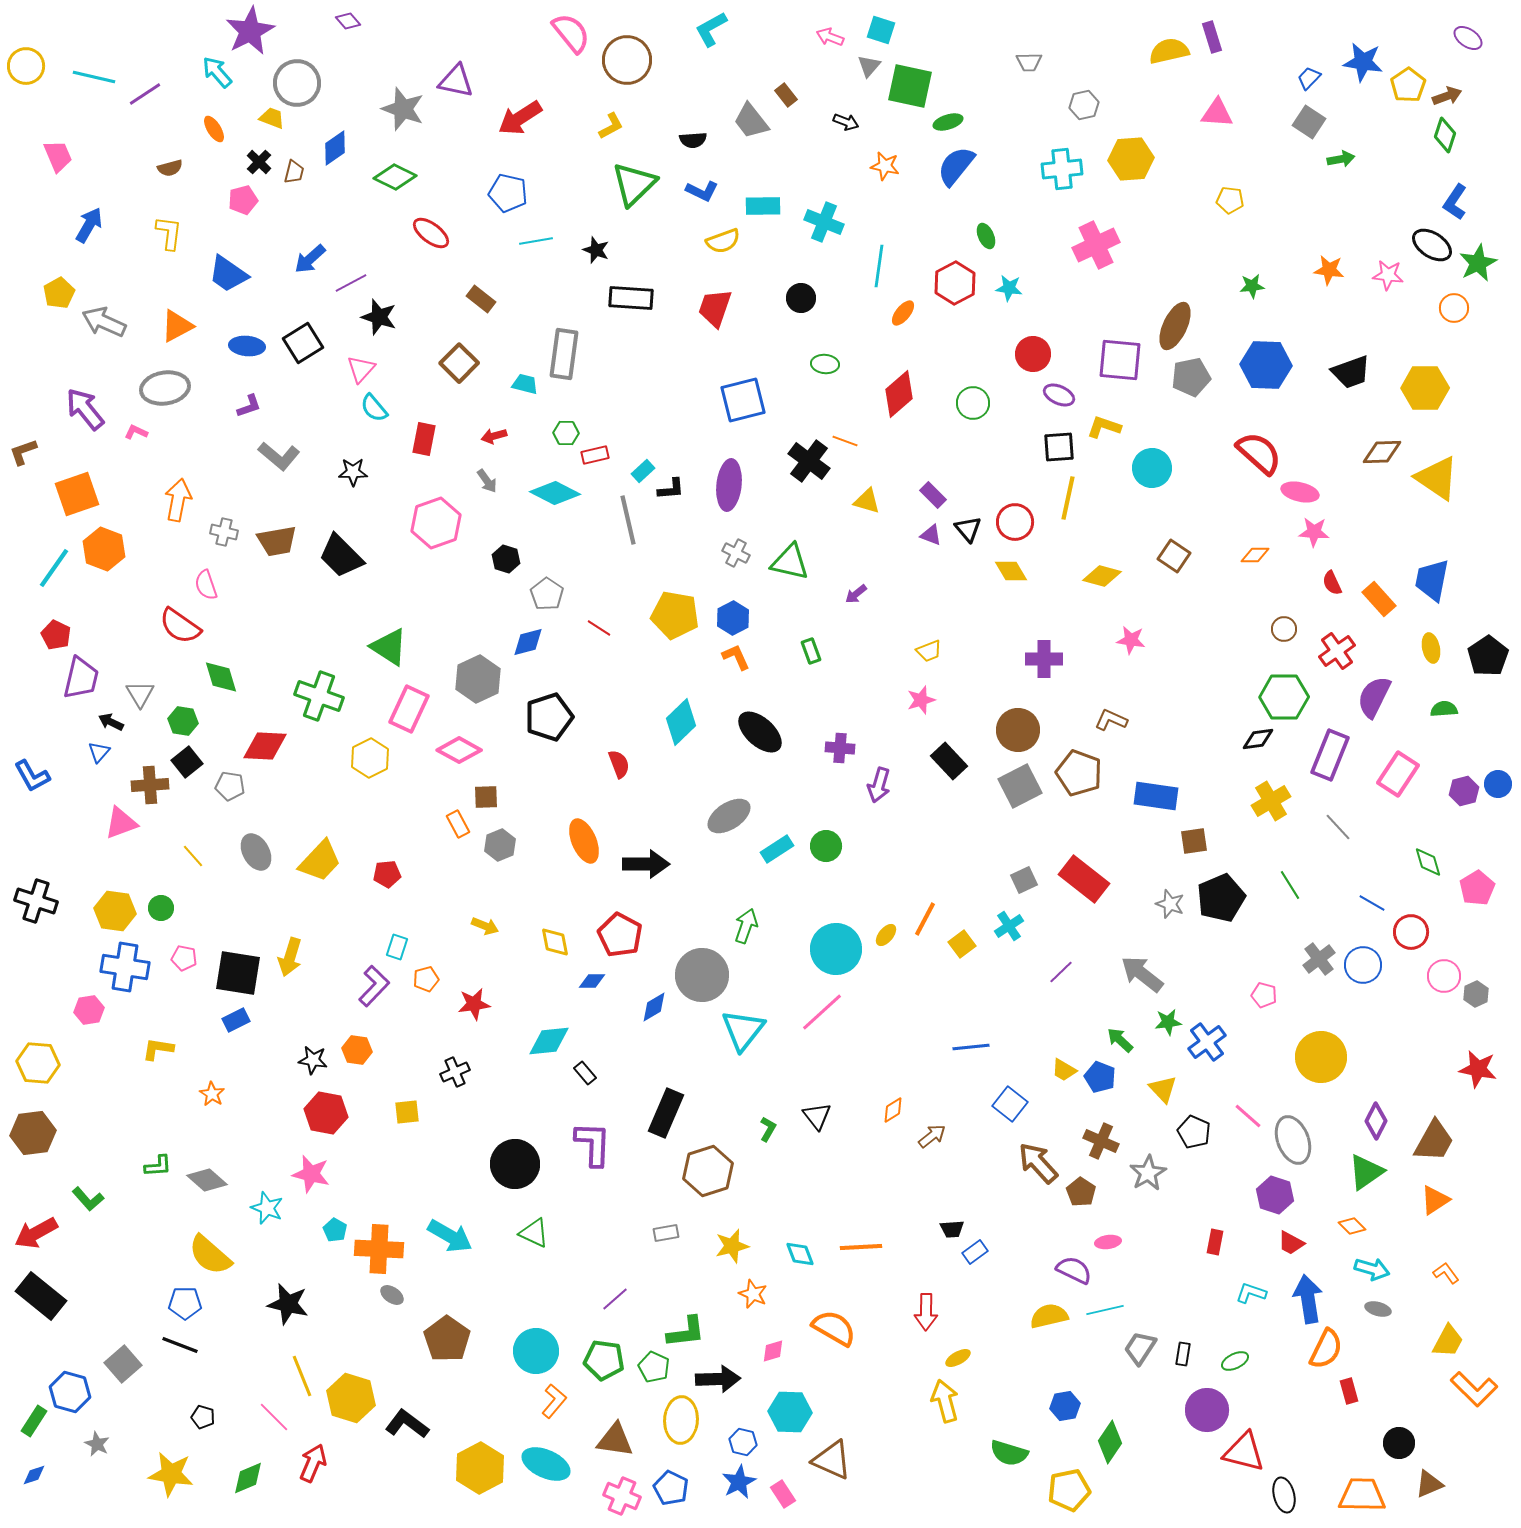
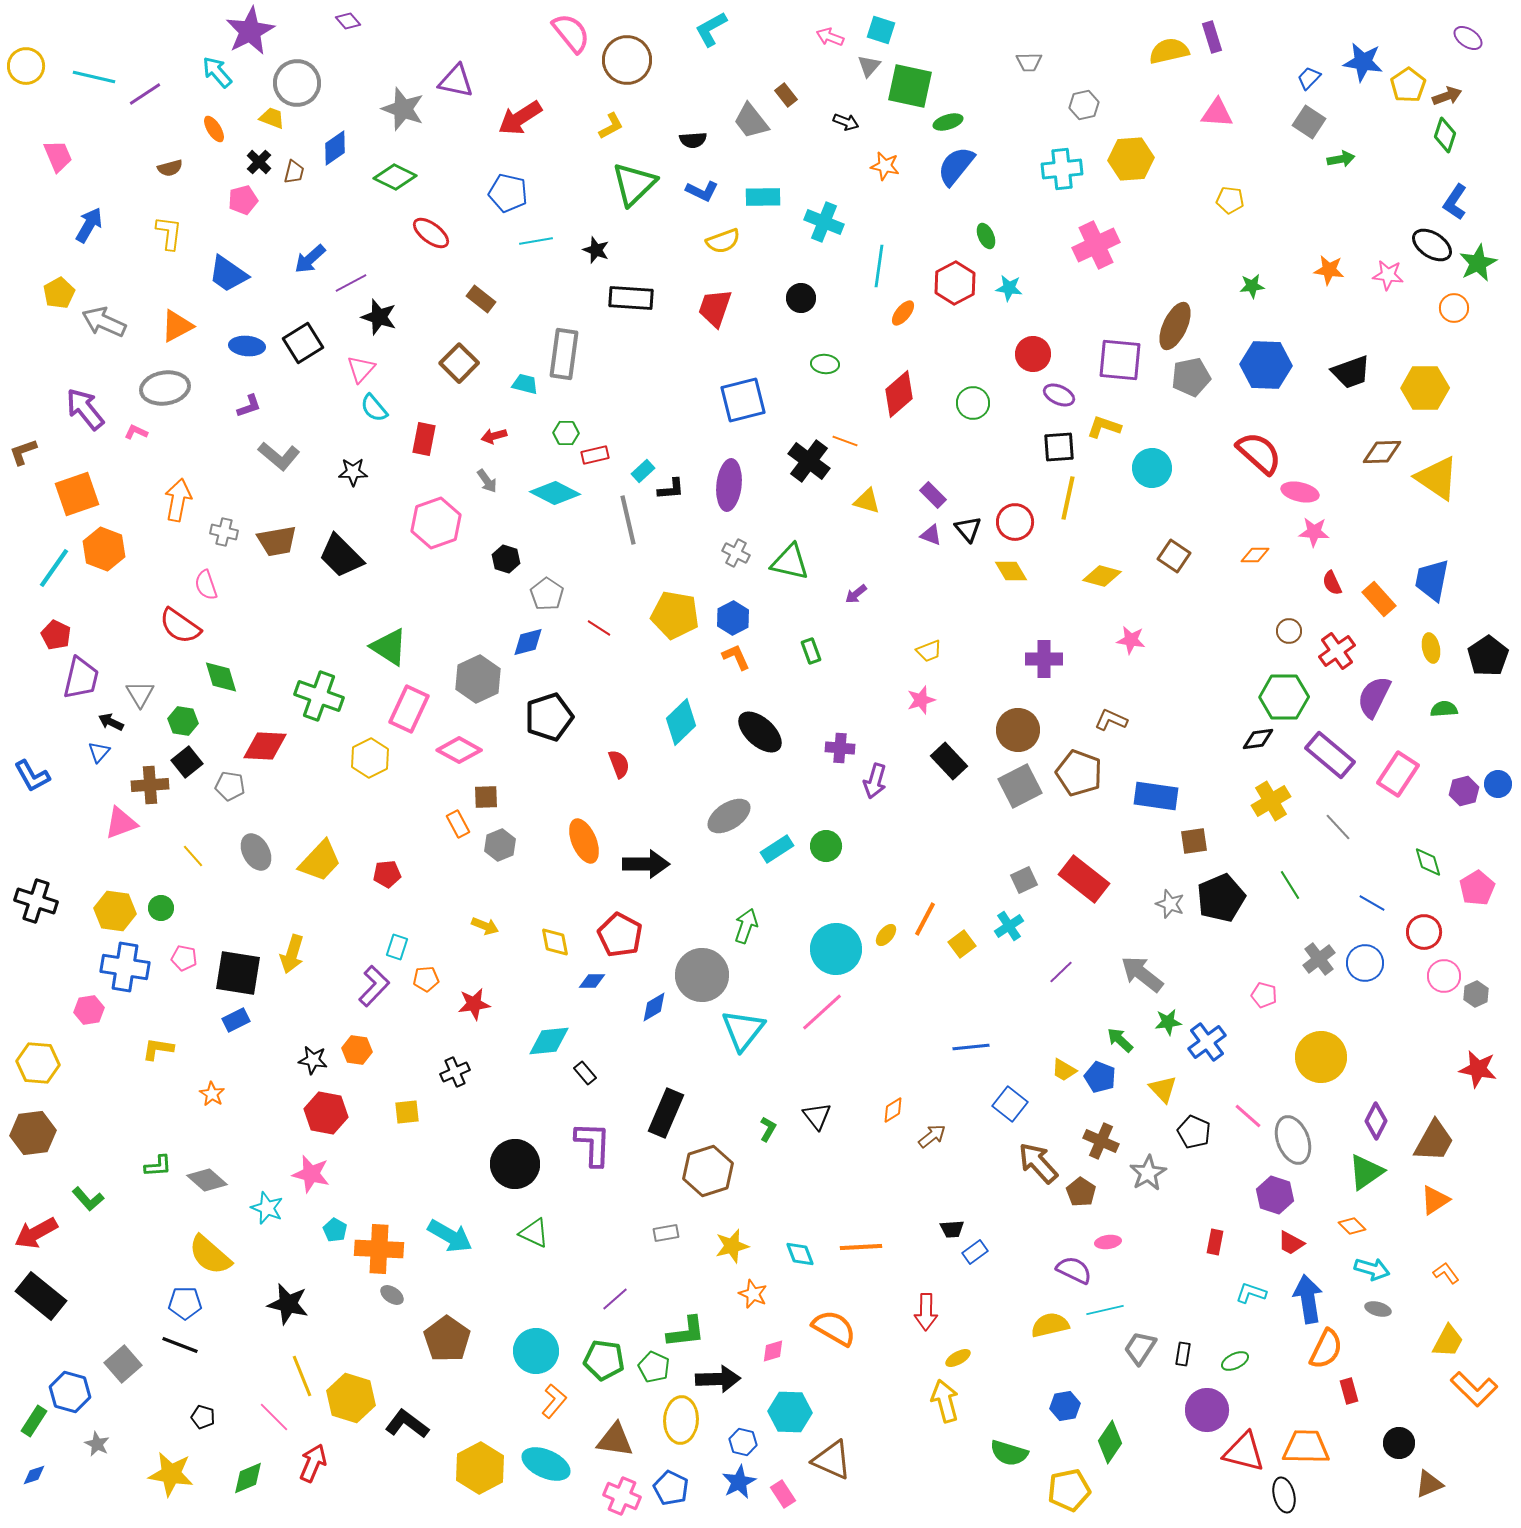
cyan rectangle at (763, 206): moved 9 px up
brown circle at (1284, 629): moved 5 px right, 2 px down
purple rectangle at (1330, 755): rotated 72 degrees counterclockwise
purple arrow at (879, 785): moved 4 px left, 4 px up
red circle at (1411, 932): moved 13 px right
yellow arrow at (290, 957): moved 2 px right, 3 px up
blue circle at (1363, 965): moved 2 px right, 2 px up
orange pentagon at (426, 979): rotated 10 degrees clockwise
yellow semicircle at (1049, 1316): moved 1 px right, 9 px down
orange trapezoid at (1362, 1495): moved 56 px left, 48 px up
